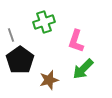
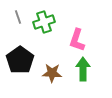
gray line: moved 7 px right, 18 px up
pink L-shape: moved 1 px right, 1 px up
green arrow: rotated 135 degrees clockwise
brown star: moved 3 px right, 7 px up; rotated 18 degrees clockwise
